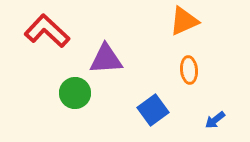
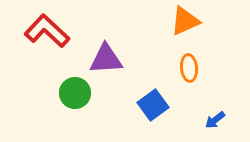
orange triangle: moved 1 px right
orange ellipse: moved 2 px up
blue square: moved 5 px up
